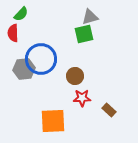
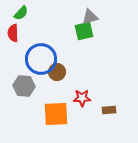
green semicircle: moved 1 px up
green square: moved 3 px up
gray hexagon: moved 17 px down; rotated 10 degrees clockwise
brown circle: moved 18 px left, 4 px up
brown rectangle: rotated 48 degrees counterclockwise
orange square: moved 3 px right, 7 px up
